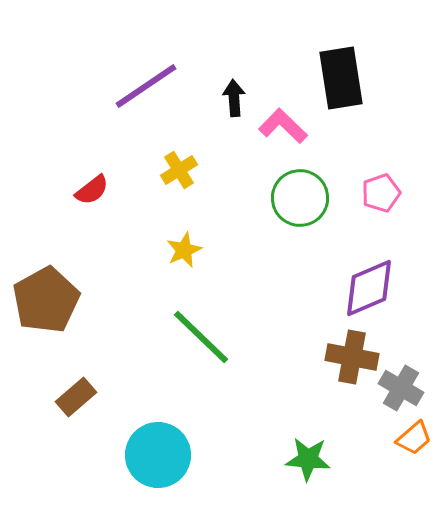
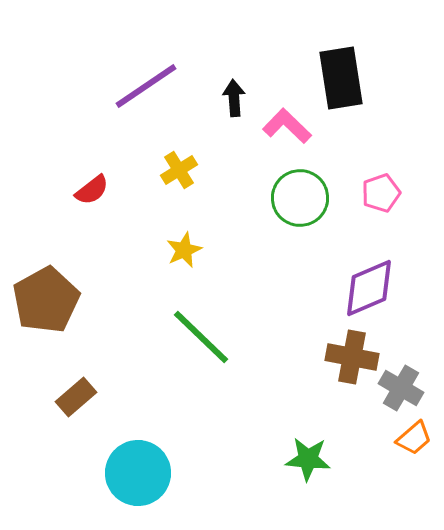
pink L-shape: moved 4 px right
cyan circle: moved 20 px left, 18 px down
